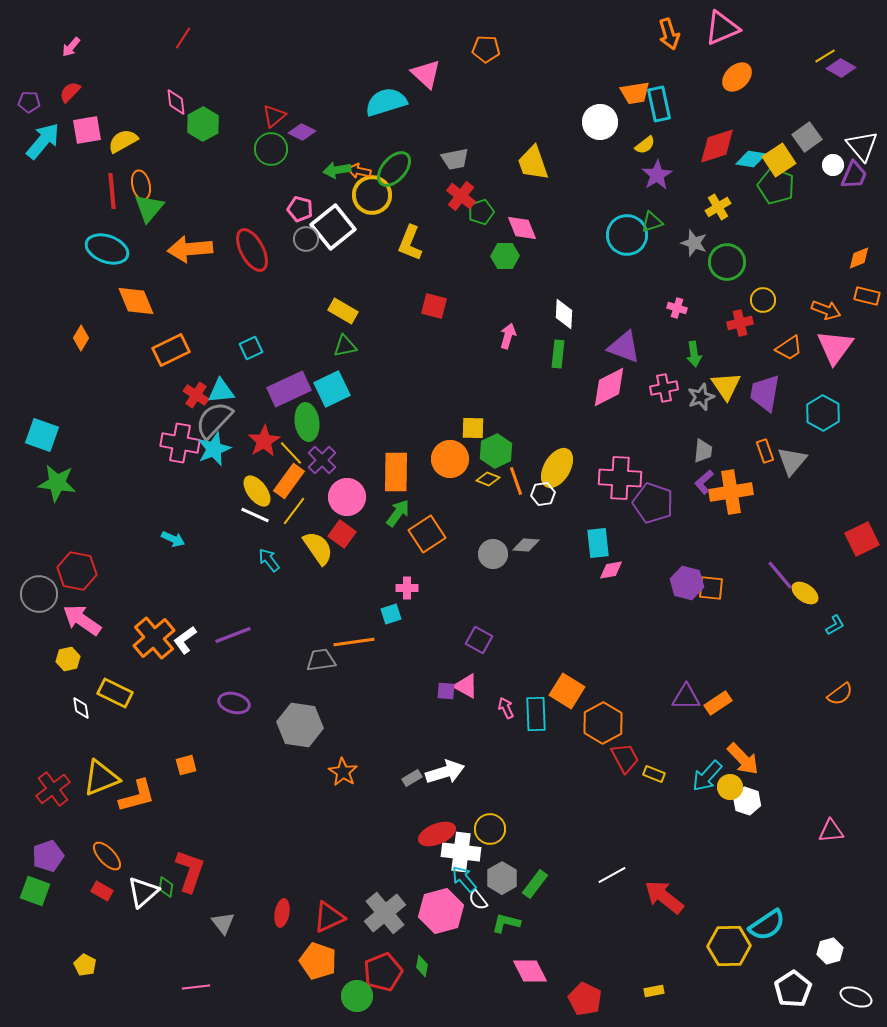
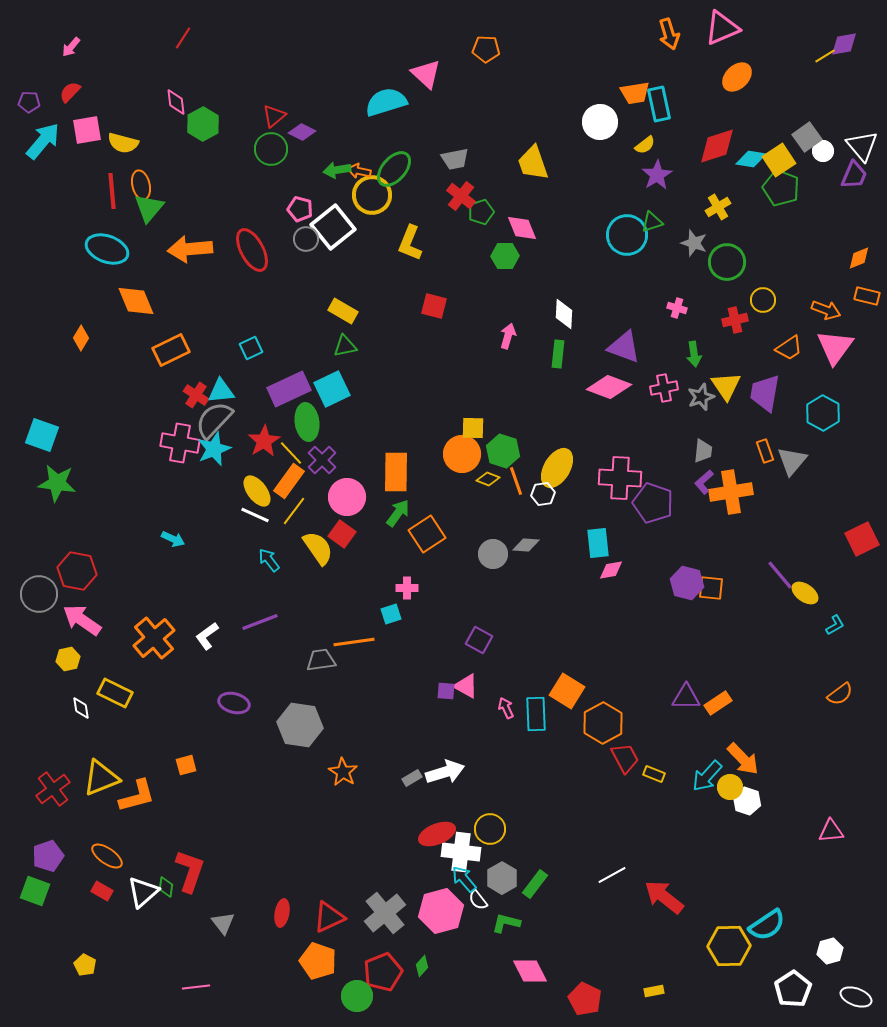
purple diamond at (841, 68): moved 3 px right, 24 px up; rotated 40 degrees counterclockwise
yellow semicircle at (123, 141): moved 2 px down; rotated 136 degrees counterclockwise
white circle at (833, 165): moved 10 px left, 14 px up
green pentagon at (776, 186): moved 5 px right, 2 px down
red cross at (740, 323): moved 5 px left, 3 px up
pink diamond at (609, 387): rotated 48 degrees clockwise
green hexagon at (496, 451): moved 7 px right; rotated 16 degrees counterclockwise
orange circle at (450, 459): moved 12 px right, 5 px up
purple line at (233, 635): moved 27 px right, 13 px up
white L-shape at (185, 640): moved 22 px right, 4 px up
orange ellipse at (107, 856): rotated 12 degrees counterclockwise
green diamond at (422, 966): rotated 30 degrees clockwise
